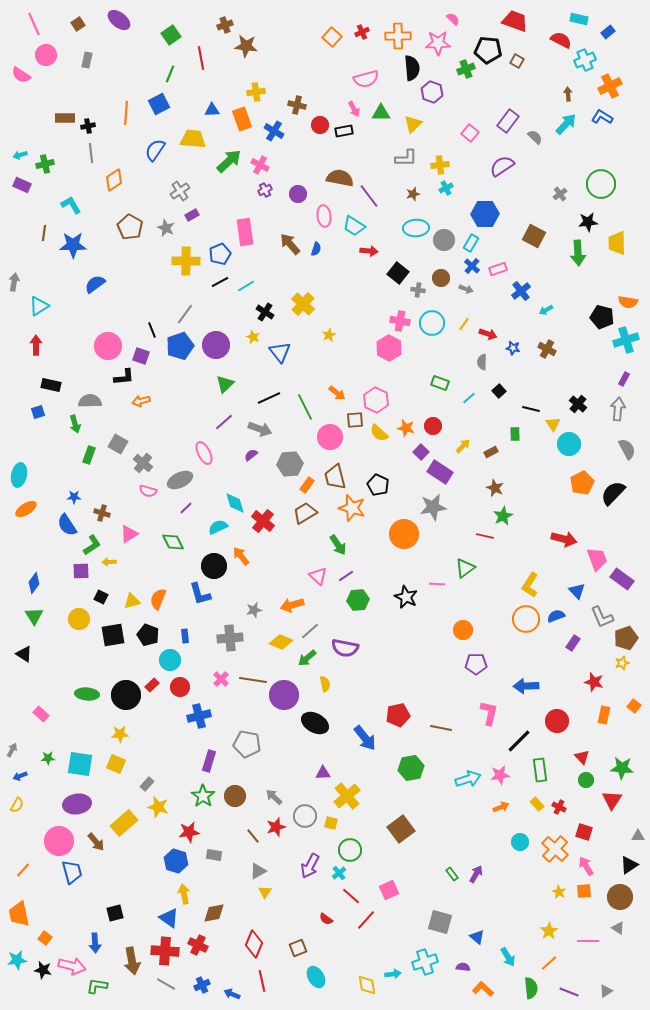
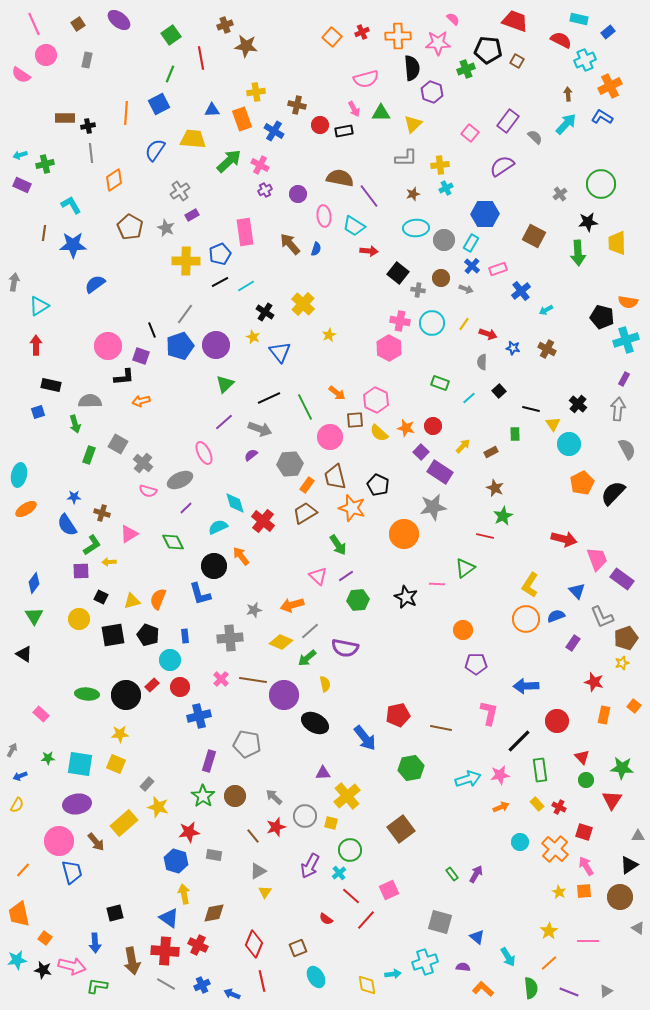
gray triangle at (618, 928): moved 20 px right
